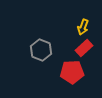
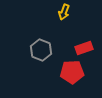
yellow arrow: moved 19 px left, 15 px up
red rectangle: rotated 24 degrees clockwise
